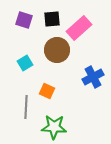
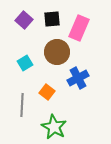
purple square: rotated 24 degrees clockwise
pink rectangle: rotated 25 degrees counterclockwise
brown circle: moved 2 px down
blue cross: moved 15 px left, 1 px down
orange square: moved 1 px down; rotated 14 degrees clockwise
gray line: moved 4 px left, 2 px up
green star: rotated 25 degrees clockwise
